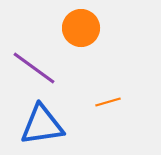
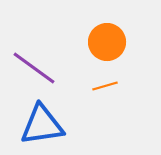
orange circle: moved 26 px right, 14 px down
orange line: moved 3 px left, 16 px up
